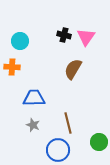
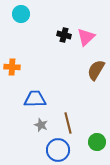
pink triangle: rotated 12 degrees clockwise
cyan circle: moved 1 px right, 27 px up
brown semicircle: moved 23 px right, 1 px down
blue trapezoid: moved 1 px right, 1 px down
gray star: moved 8 px right
green circle: moved 2 px left
